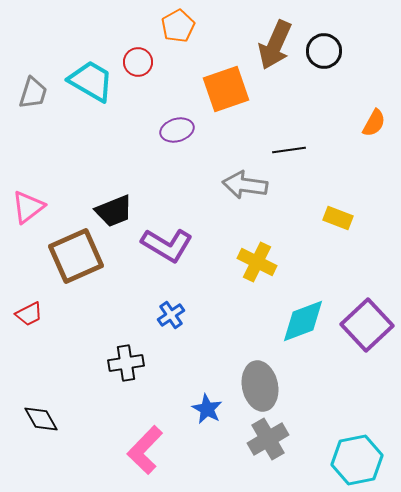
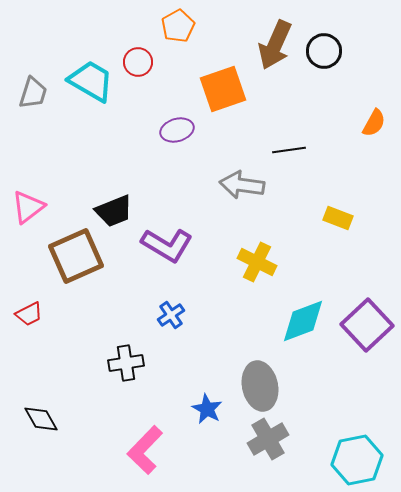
orange square: moved 3 px left
gray arrow: moved 3 px left
